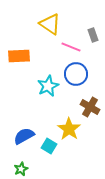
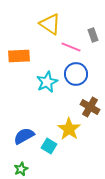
cyan star: moved 1 px left, 4 px up
